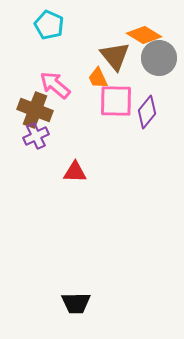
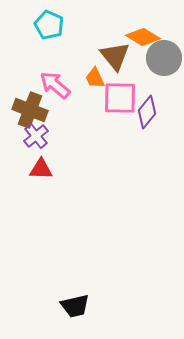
orange diamond: moved 1 px left, 2 px down
gray circle: moved 5 px right
orange trapezoid: moved 3 px left
pink square: moved 4 px right, 3 px up
brown cross: moved 5 px left
purple cross: rotated 15 degrees counterclockwise
red triangle: moved 34 px left, 3 px up
black trapezoid: moved 1 px left, 3 px down; rotated 12 degrees counterclockwise
